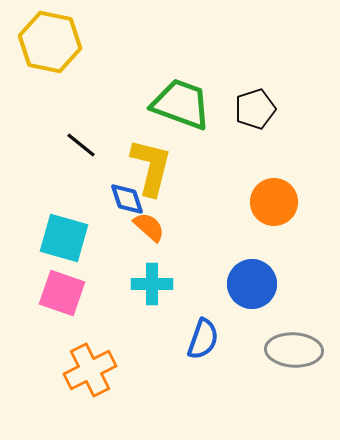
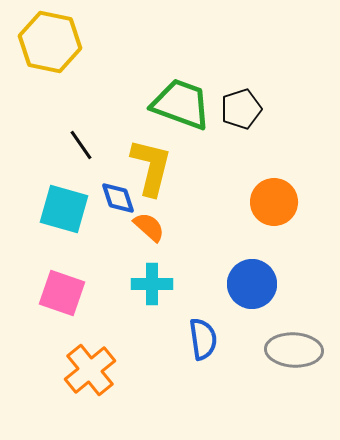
black pentagon: moved 14 px left
black line: rotated 16 degrees clockwise
blue diamond: moved 9 px left, 1 px up
cyan square: moved 29 px up
blue semicircle: rotated 27 degrees counterclockwise
orange cross: rotated 12 degrees counterclockwise
